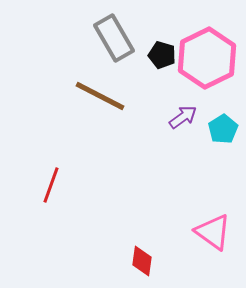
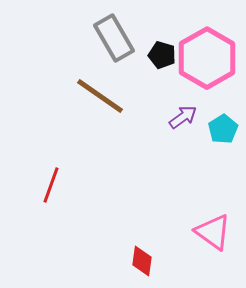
pink hexagon: rotated 4 degrees counterclockwise
brown line: rotated 8 degrees clockwise
